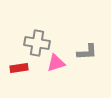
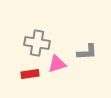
pink triangle: moved 1 px right, 1 px down
red rectangle: moved 11 px right, 6 px down
